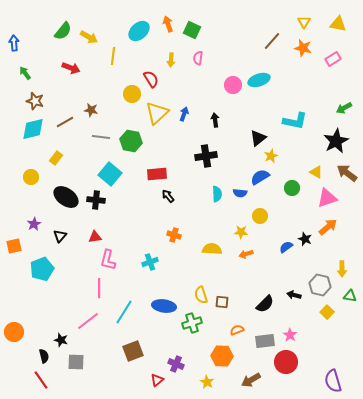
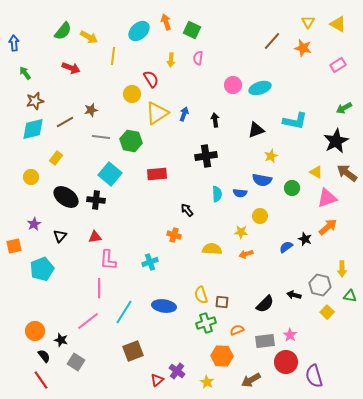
yellow triangle at (304, 22): moved 4 px right
orange arrow at (168, 24): moved 2 px left, 2 px up
yellow triangle at (338, 24): rotated 18 degrees clockwise
pink rectangle at (333, 59): moved 5 px right, 6 px down
cyan ellipse at (259, 80): moved 1 px right, 8 px down
brown star at (35, 101): rotated 30 degrees counterclockwise
brown star at (91, 110): rotated 24 degrees counterclockwise
yellow triangle at (157, 113): rotated 10 degrees clockwise
black triangle at (258, 138): moved 2 px left, 8 px up; rotated 18 degrees clockwise
blue semicircle at (260, 177): moved 2 px right, 3 px down; rotated 138 degrees counterclockwise
black arrow at (168, 196): moved 19 px right, 14 px down
pink L-shape at (108, 260): rotated 10 degrees counterclockwise
green cross at (192, 323): moved 14 px right
orange circle at (14, 332): moved 21 px right, 1 px up
black semicircle at (44, 356): rotated 24 degrees counterclockwise
gray square at (76, 362): rotated 30 degrees clockwise
purple cross at (176, 364): moved 1 px right, 7 px down; rotated 14 degrees clockwise
purple semicircle at (333, 381): moved 19 px left, 5 px up
